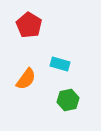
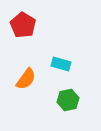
red pentagon: moved 6 px left
cyan rectangle: moved 1 px right
